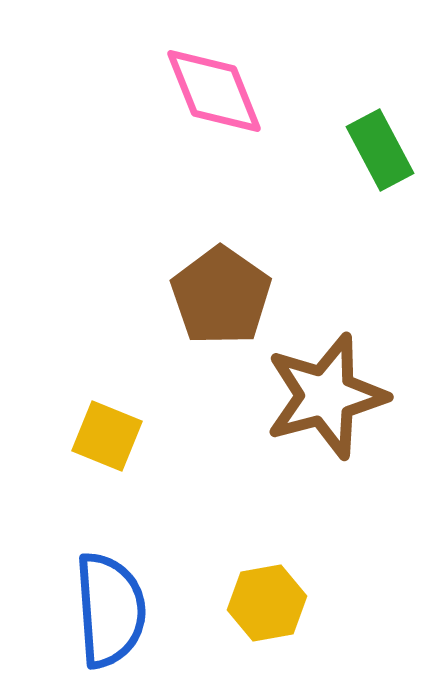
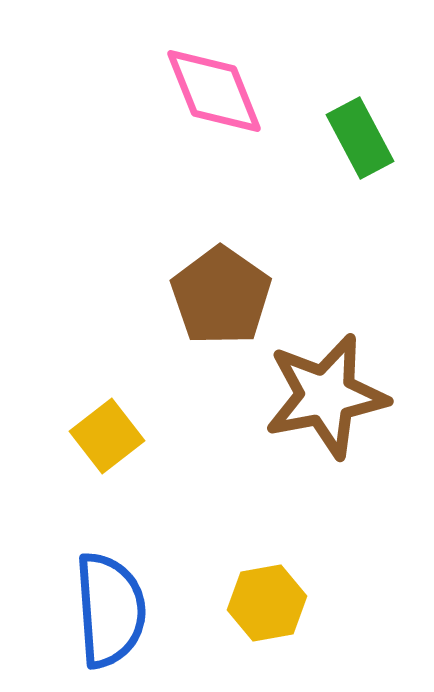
green rectangle: moved 20 px left, 12 px up
brown star: rotated 4 degrees clockwise
yellow square: rotated 30 degrees clockwise
